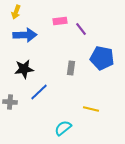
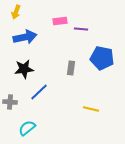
purple line: rotated 48 degrees counterclockwise
blue arrow: moved 2 px down; rotated 10 degrees counterclockwise
cyan semicircle: moved 36 px left
